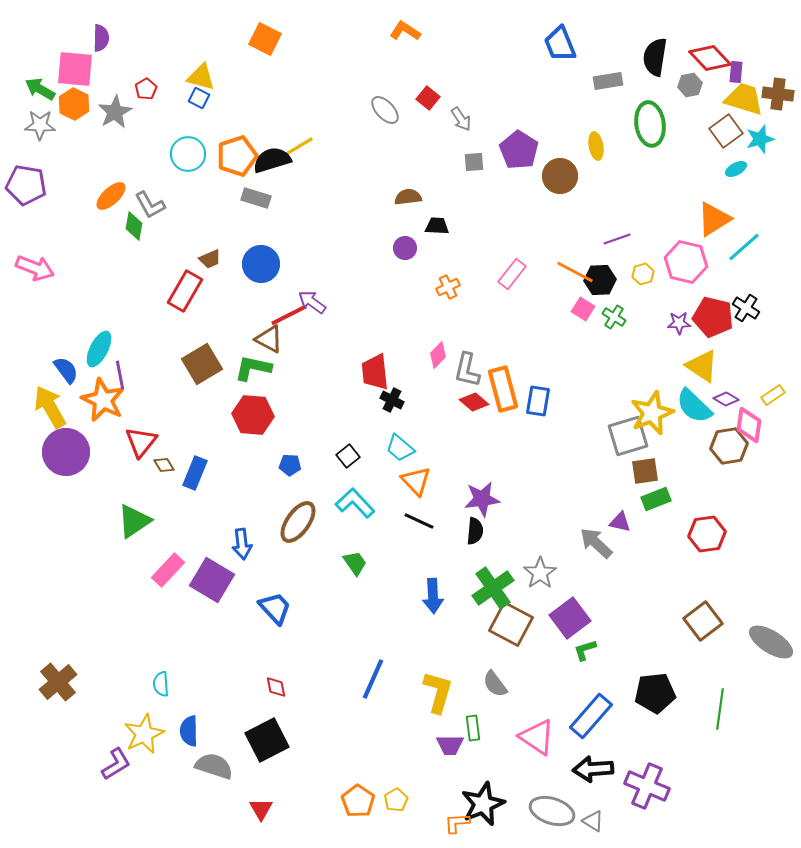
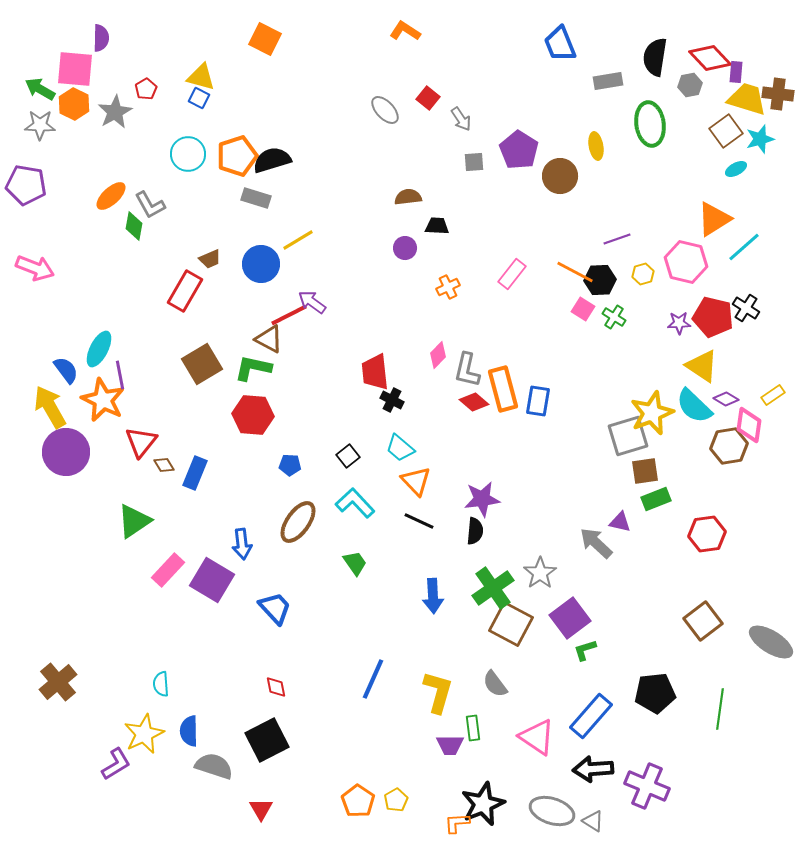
yellow trapezoid at (744, 99): moved 3 px right
yellow line at (298, 147): moved 93 px down
